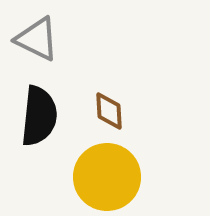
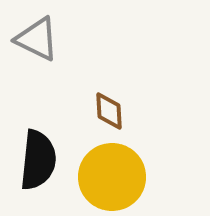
black semicircle: moved 1 px left, 44 px down
yellow circle: moved 5 px right
